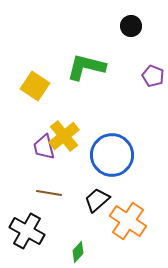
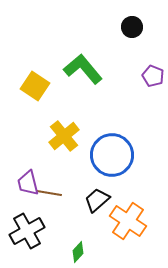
black circle: moved 1 px right, 1 px down
green L-shape: moved 3 px left, 2 px down; rotated 36 degrees clockwise
purple trapezoid: moved 16 px left, 36 px down
black cross: rotated 32 degrees clockwise
